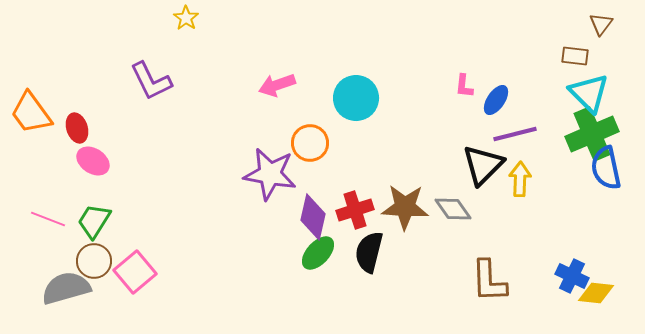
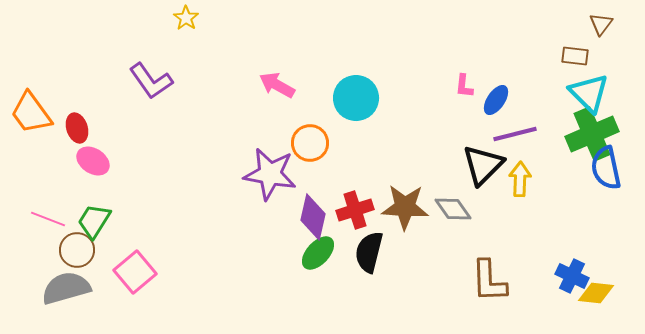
purple L-shape: rotated 9 degrees counterclockwise
pink arrow: rotated 48 degrees clockwise
brown circle: moved 17 px left, 11 px up
